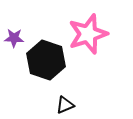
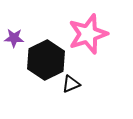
black hexagon: rotated 15 degrees clockwise
black triangle: moved 6 px right, 21 px up
